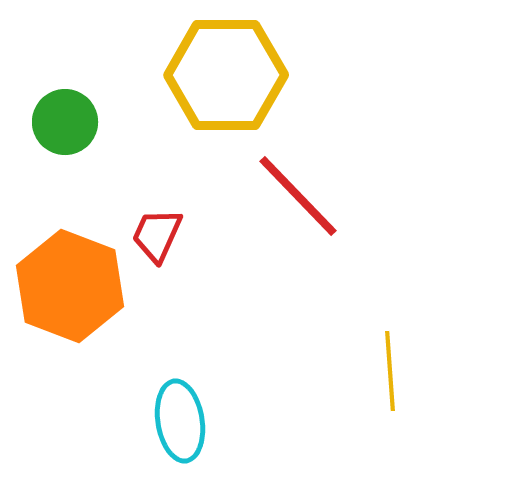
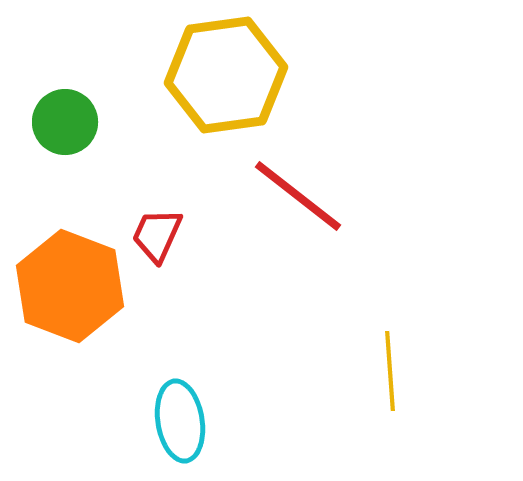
yellow hexagon: rotated 8 degrees counterclockwise
red line: rotated 8 degrees counterclockwise
